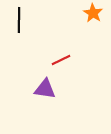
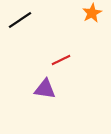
orange star: moved 1 px left; rotated 12 degrees clockwise
black line: moved 1 px right; rotated 55 degrees clockwise
